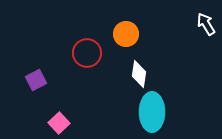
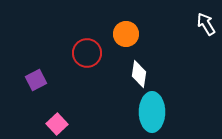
pink square: moved 2 px left, 1 px down
